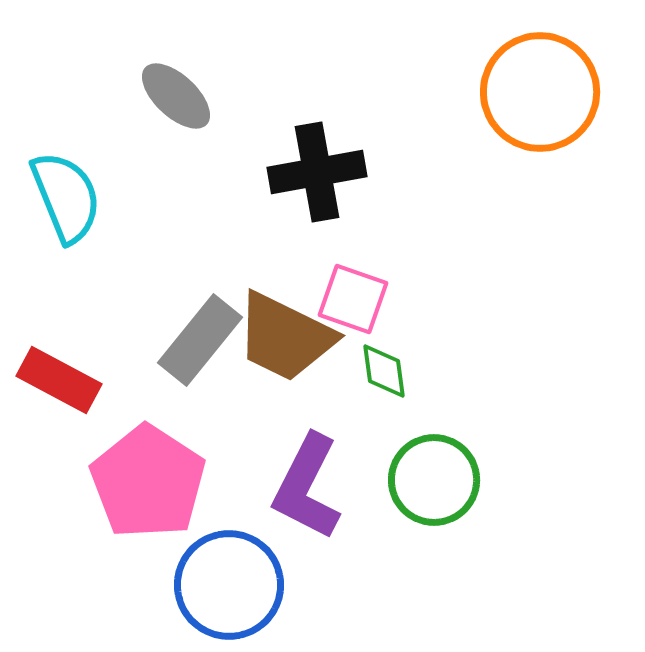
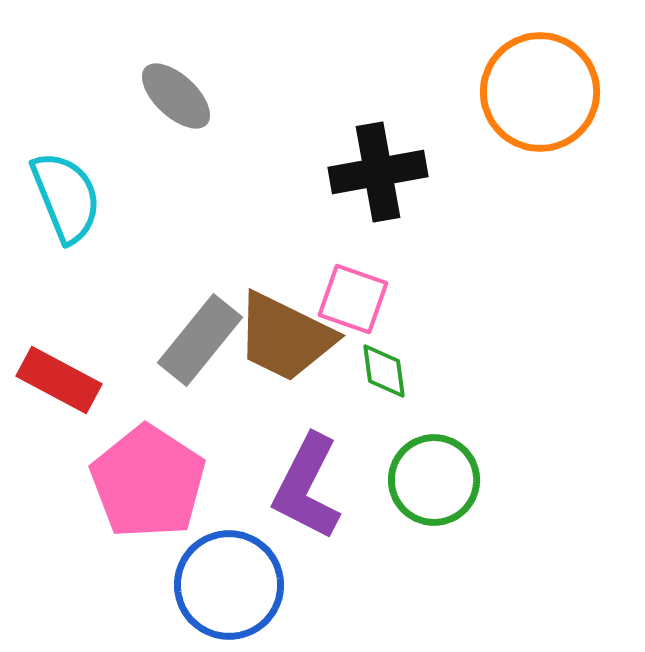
black cross: moved 61 px right
